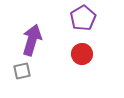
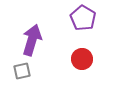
purple pentagon: rotated 10 degrees counterclockwise
red circle: moved 5 px down
